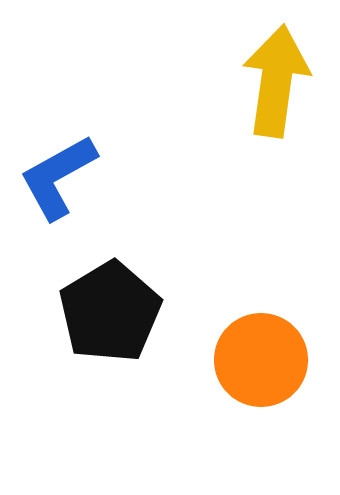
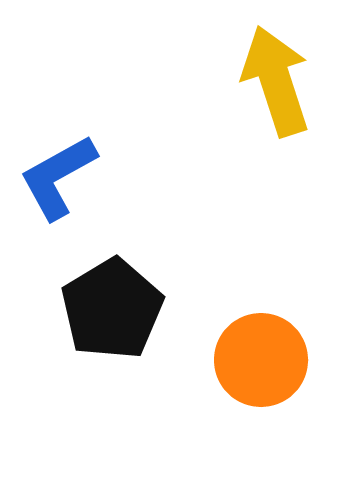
yellow arrow: rotated 26 degrees counterclockwise
black pentagon: moved 2 px right, 3 px up
